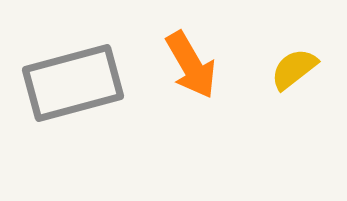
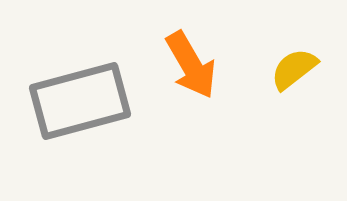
gray rectangle: moved 7 px right, 18 px down
